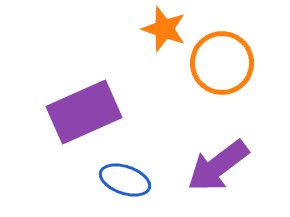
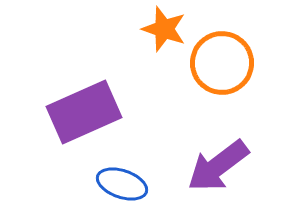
blue ellipse: moved 3 px left, 4 px down
